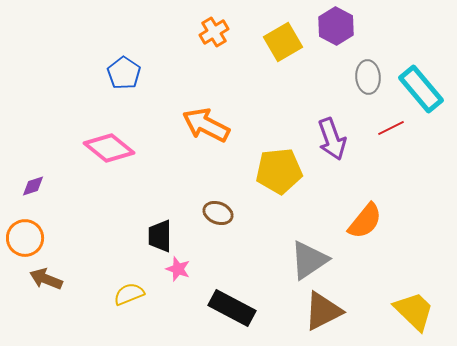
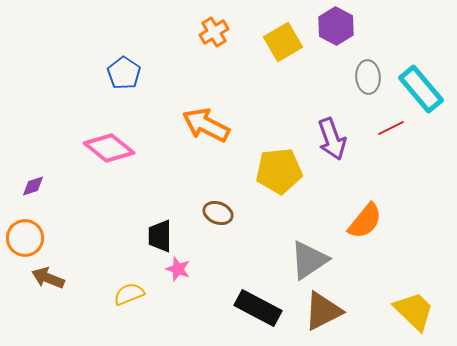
brown arrow: moved 2 px right, 1 px up
black rectangle: moved 26 px right
